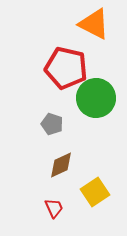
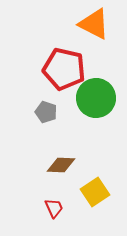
red pentagon: moved 2 px left, 1 px down
gray pentagon: moved 6 px left, 12 px up
brown diamond: rotated 28 degrees clockwise
